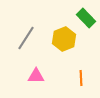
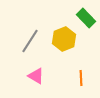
gray line: moved 4 px right, 3 px down
pink triangle: rotated 30 degrees clockwise
